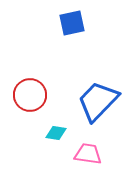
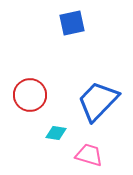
pink trapezoid: moved 1 px right, 1 px down; rotated 8 degrees clockwise
